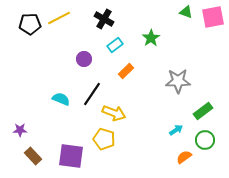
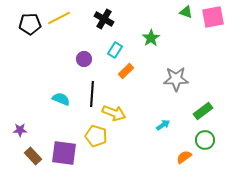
cyan rectangle: moved 5 px down; rotated 21 degrees counterclockwise
gray star: moved 2 px left, 2 px up
black line: rotated 30 degrees counterclockwise
cyan arrow: moved 13 px left, 5 px up
yellow pentagon: moved 8 px left, 3 px up
purple square: moved 7 px left, 3 px up
